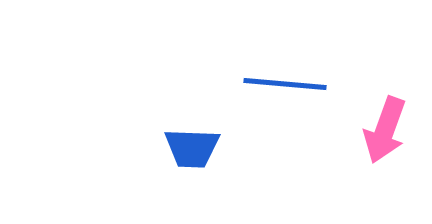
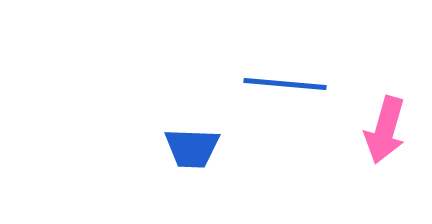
pink arrow: rotated 4 degrees counterclockwise
